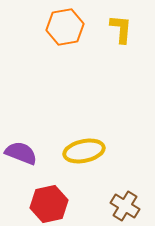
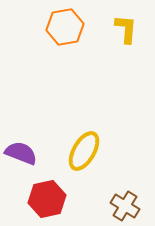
yellow L-shape: moved 5 px right
yellow ellipse: rotated 48 degrees counterclockwise
red hexagon: moved 2 px left, 5 px up
